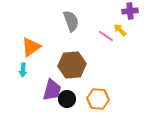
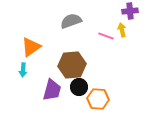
gray semicircle: rotated 90 degrees counterclockwise
yellow arrow: moved 2 px right; rotated 32 degrees clockwise
pink line: rotated 14 degrees counterclockwise
black circle: moved 12 px right, 12 px up
